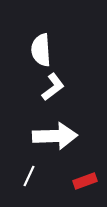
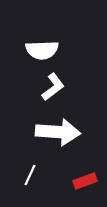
white semicircle: moved 1 px right; rotated 88 degrees counterclockwise
white arrow: moved 3 px right, 4 px up; rotated 6 degrees clockwise
white line: moved 1 px right, 1 px up
